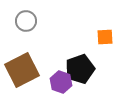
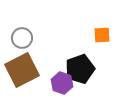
gray circle: moved 4 px left, 17 px down
orange square: moved 3 px left, 2 px up
purple hexagon: moved 1 px right, 1 px down
